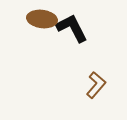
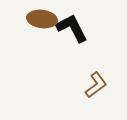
brown L-shape: rotated 12 degrees clockwise
